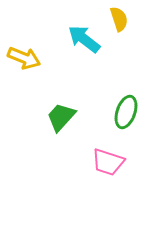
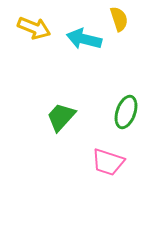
cyan arrow: rotated 24 degrees counterclockwise
yellow arrow: moved 10 px right, 30 px up
